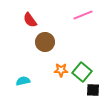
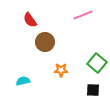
green square: moved 15 px right, 9 px up
